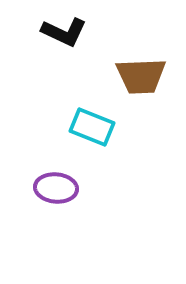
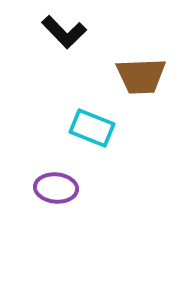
black L-shape: rotated 21 degrees clockwise
cyan rectangle: moved 1 px down
